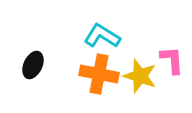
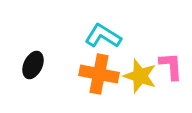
cyan L-shape: moved 1 px right
pink L-shape: moved 1 px left, 6 px down
